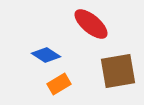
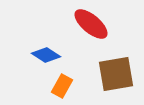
brown square: moved 2 px left, 3 px down
orange rectangle: moved 3 px right, 2 px down; rotated 30 degrees counterclockwise
